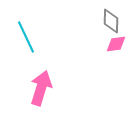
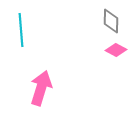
cyan line: moved 5 px left, 7 px up; rotated 20 degrees clockwise
pink diamond: moved 6 px down; rotated 35 degrees clockwise
